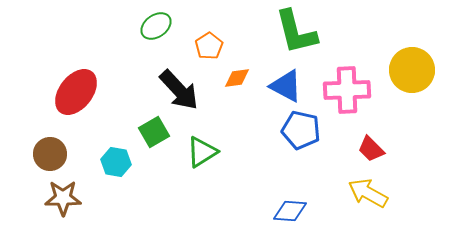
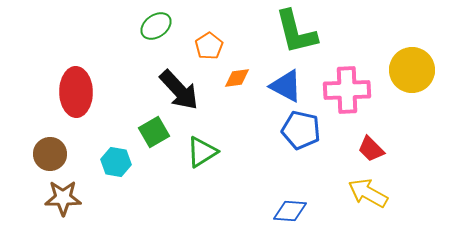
red ellipse: rotated 39 degrees counterclockwise
